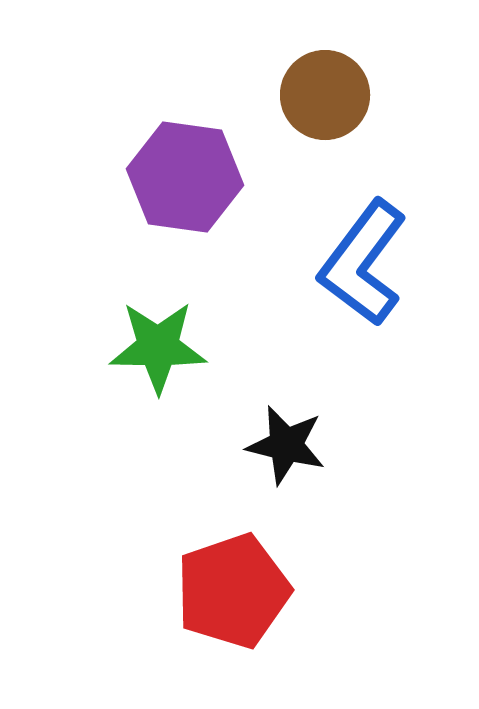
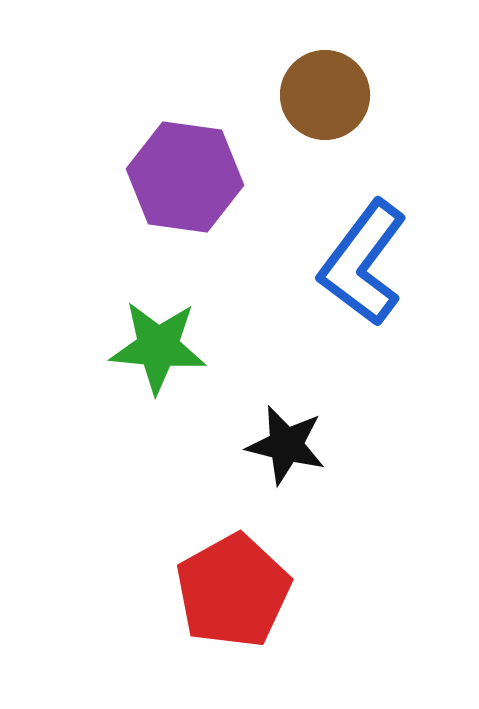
green star: rotated 4 degrees clockwise
red pentagon: rotated 10 degrees counterclockwise
